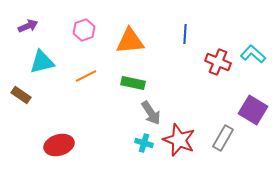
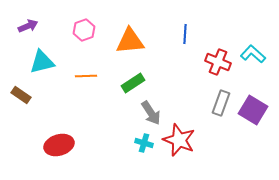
orange line: rotated 25 degrees clockwise
green rectangle: rotated 45 degrees counterclockwise
gray rectangle: moved 2 px left, 35 px up; rotated 10 degrees counterclockwise
